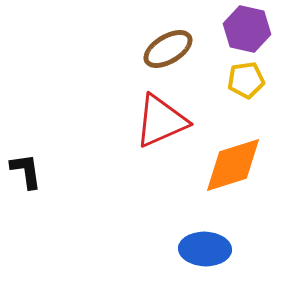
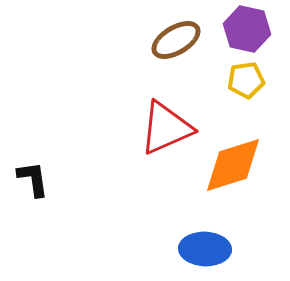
brown ellipse: moved 8 px right, 9 px up
red triangle: moved 5 px right, 7 px down
black L-shape: moved 7 px right, 8 px down
